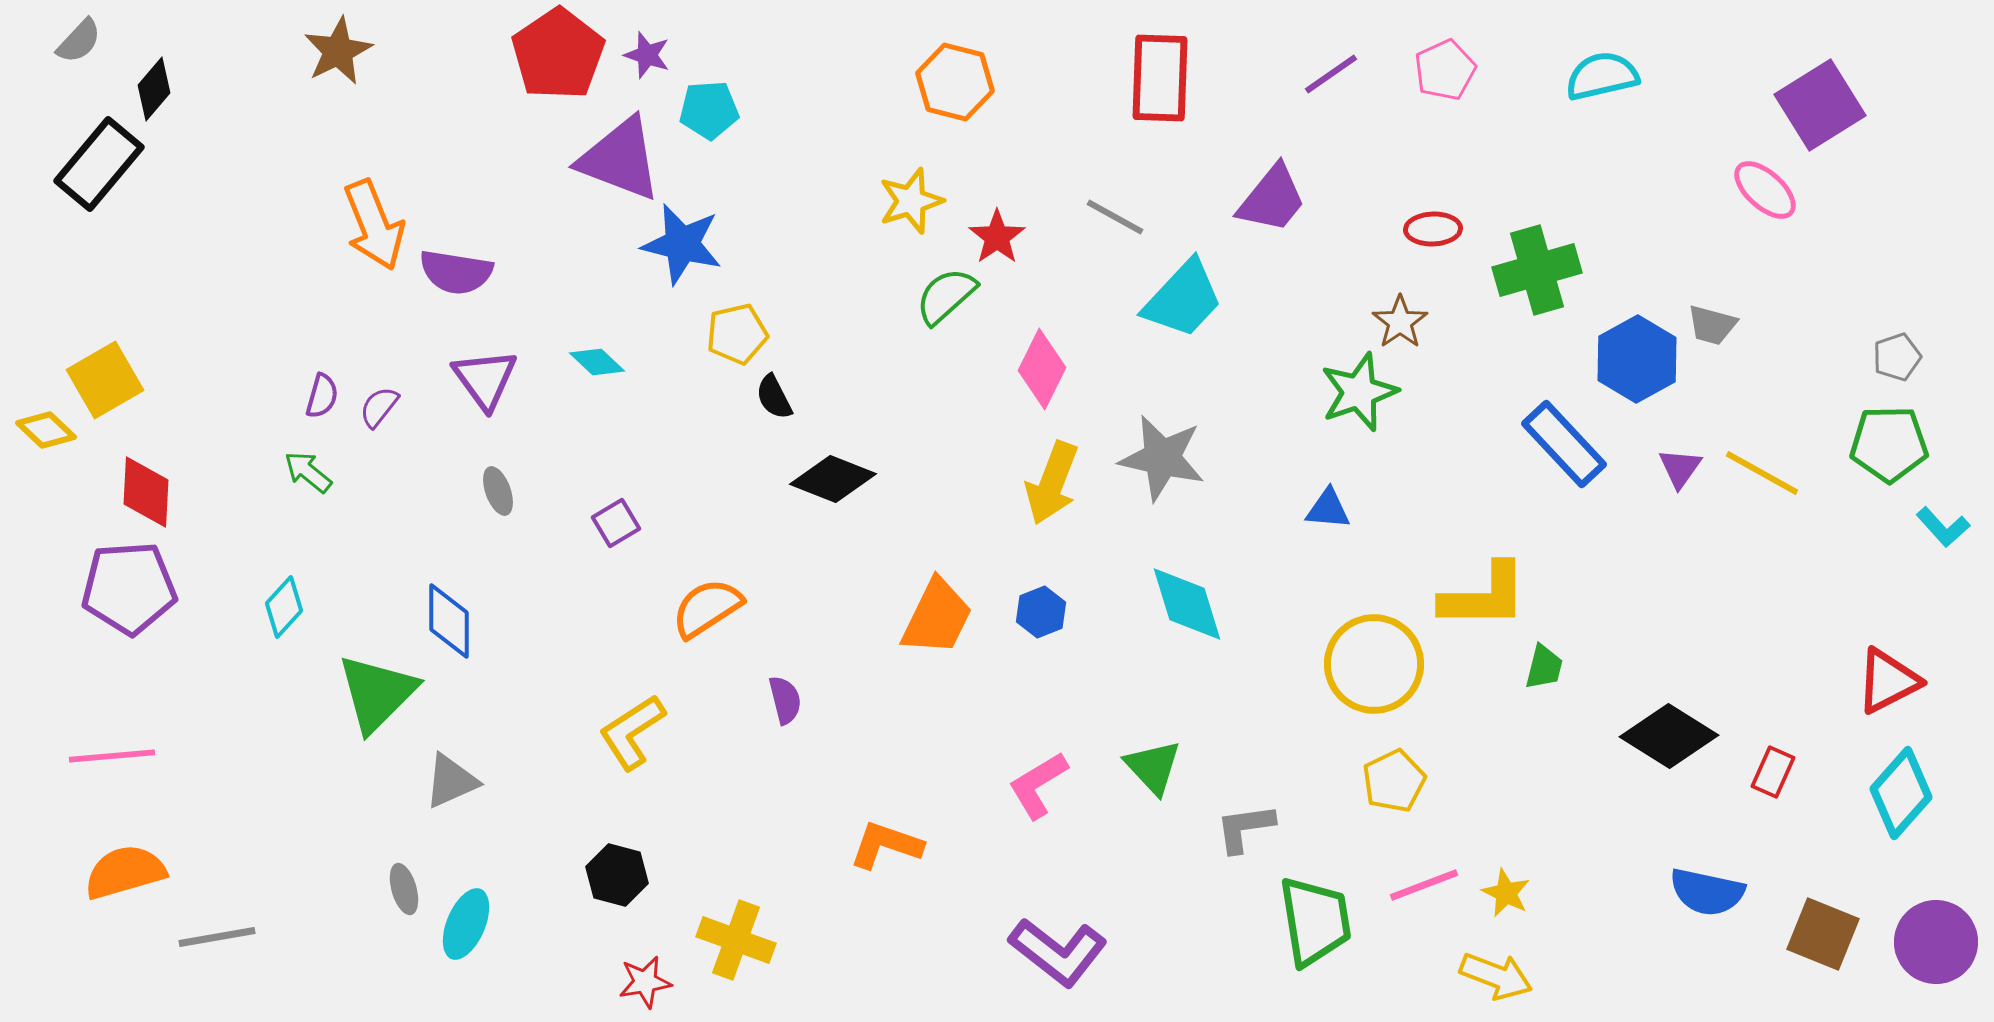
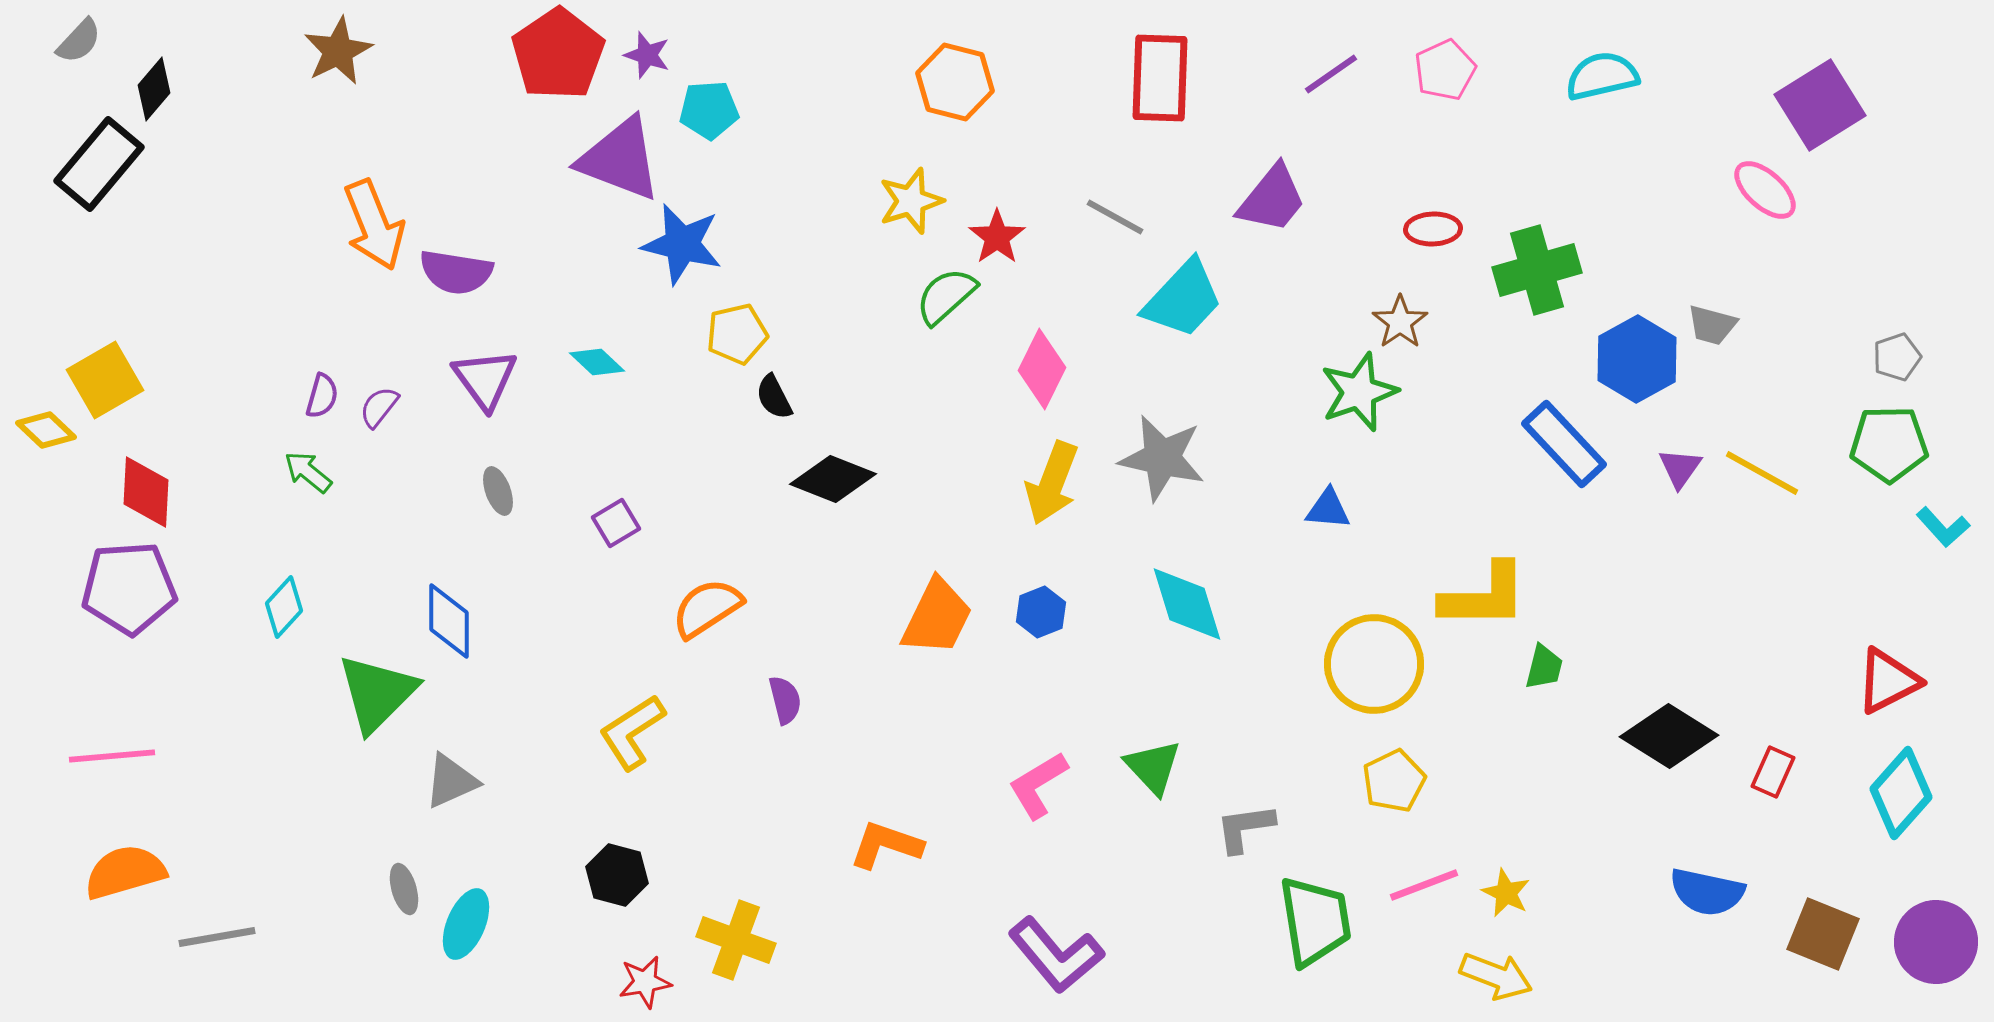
purple L-shape at (1058, 952): moved 2 px left, 3 px down; rotated 12 degrees clockwise
